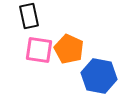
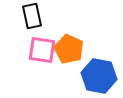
black rectangle: moved 3 px right
pink square: moved 3 px right
